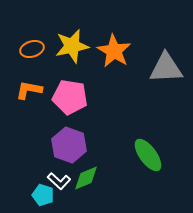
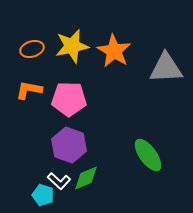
pink pentagon: moved 1 px left, 2 px down; rotated 8 degrees counterclockwise
